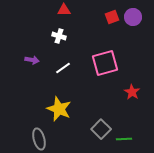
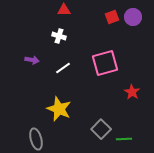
gray ellipse: moved 3 px left
